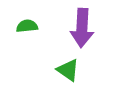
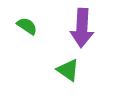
green semicircle: rotated 40 degrees clockwise
